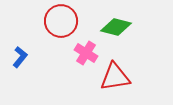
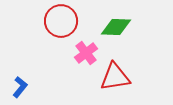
green diamond: rotated 12 degrees counterclockwise
pink cross: rotated 20 degrees clockwise
blue L-shape: moved 30 px down
